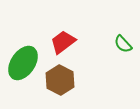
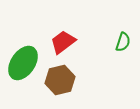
green semicircle: moved 2 px up; rotated 120 degrees counterclockwise
brown hexagon: rotated 20 degrees clockwise
